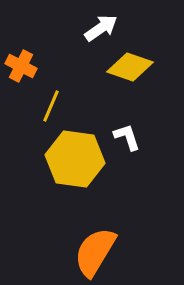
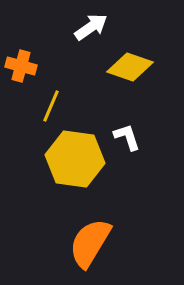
white arrow: moved 10 px left, 1 px up
orange cross: rotated 12 degrees counterclockwise
orange semicircle: moved 5 px left, 9 px up
